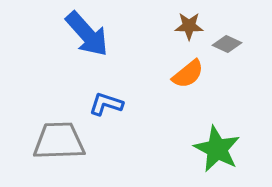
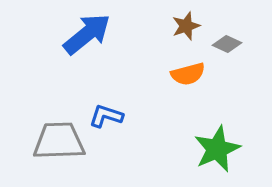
brown star: moved 3 px left; rotated 20 degrees counterclockwise
blue arrow: rotated 87 degrees counterclockwise
orange semicircle: rotated 24 degrees clockwise
blue L-shape: moved 12 px down
green star: rotated 21 degrees clockwise
